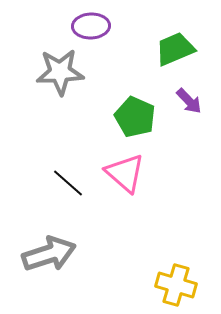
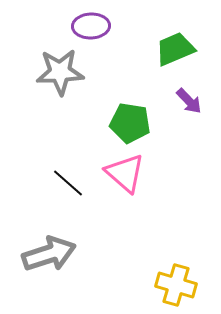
green pentagon: moved 5 px left, 6 px down; rotated 15 degrees counterclockwise
